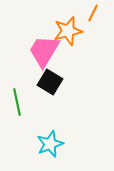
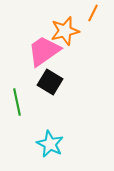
orange star: moved 3 px left
pink trapezoid: rotated 24 degrees clockwise
cyan star: rotated 24 degrees counterclockwise
